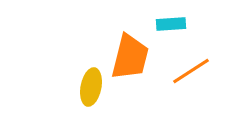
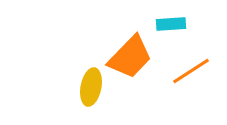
orange trapezoid: rotated 30 degrees clockwise
